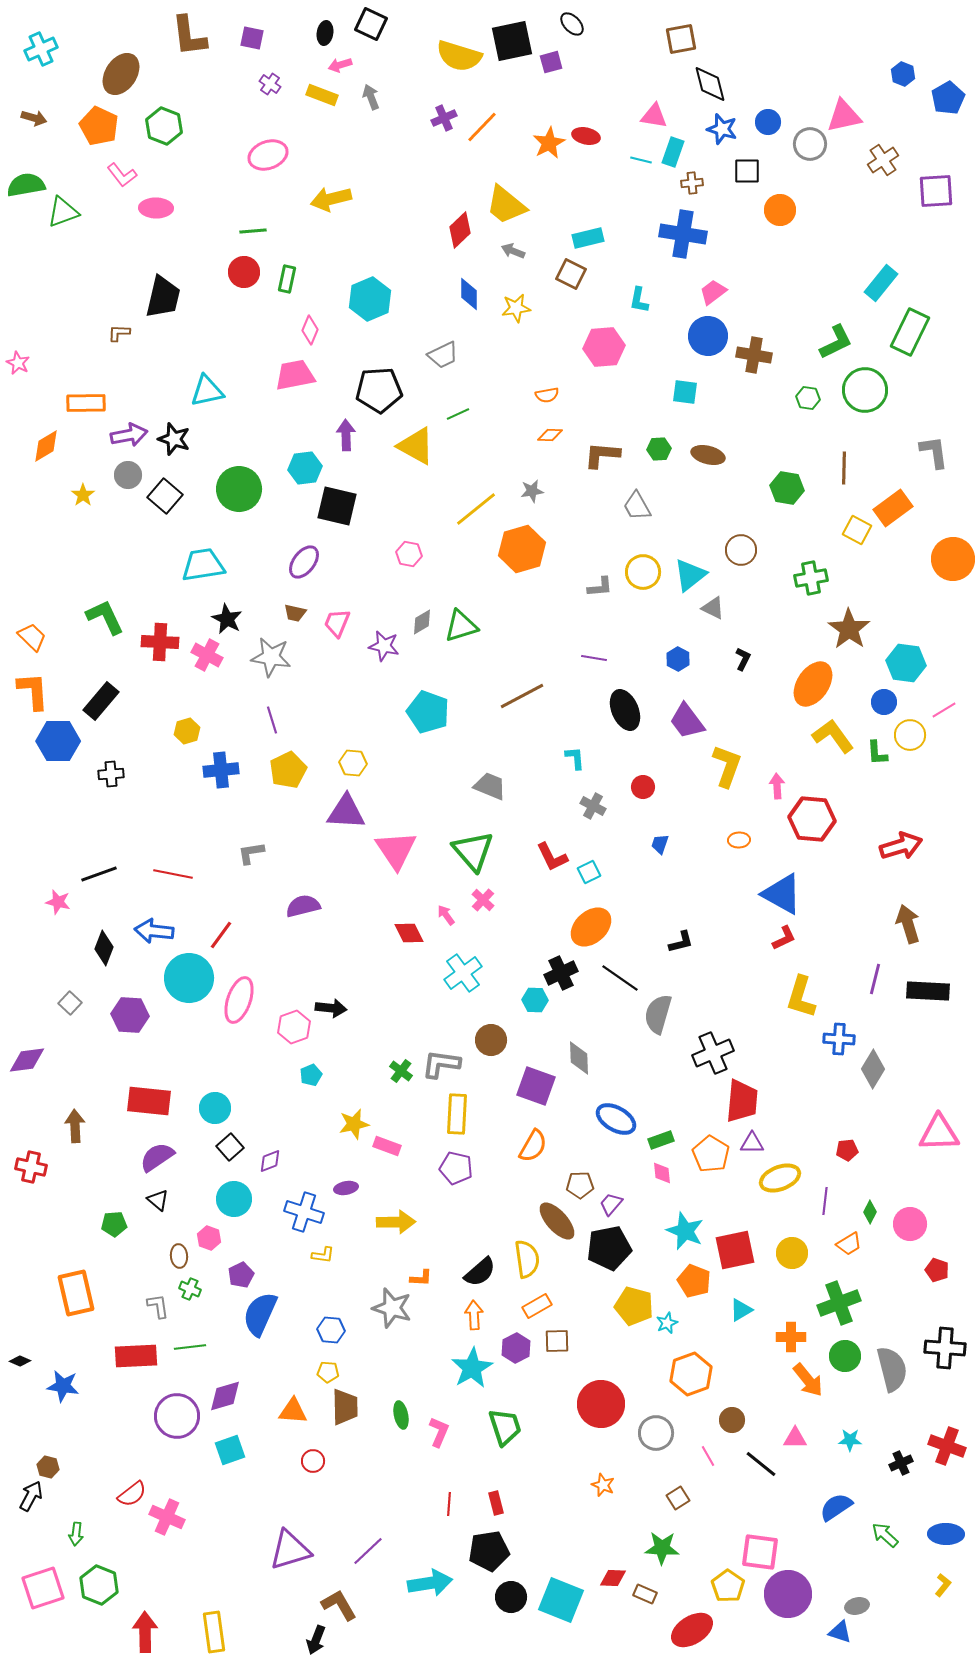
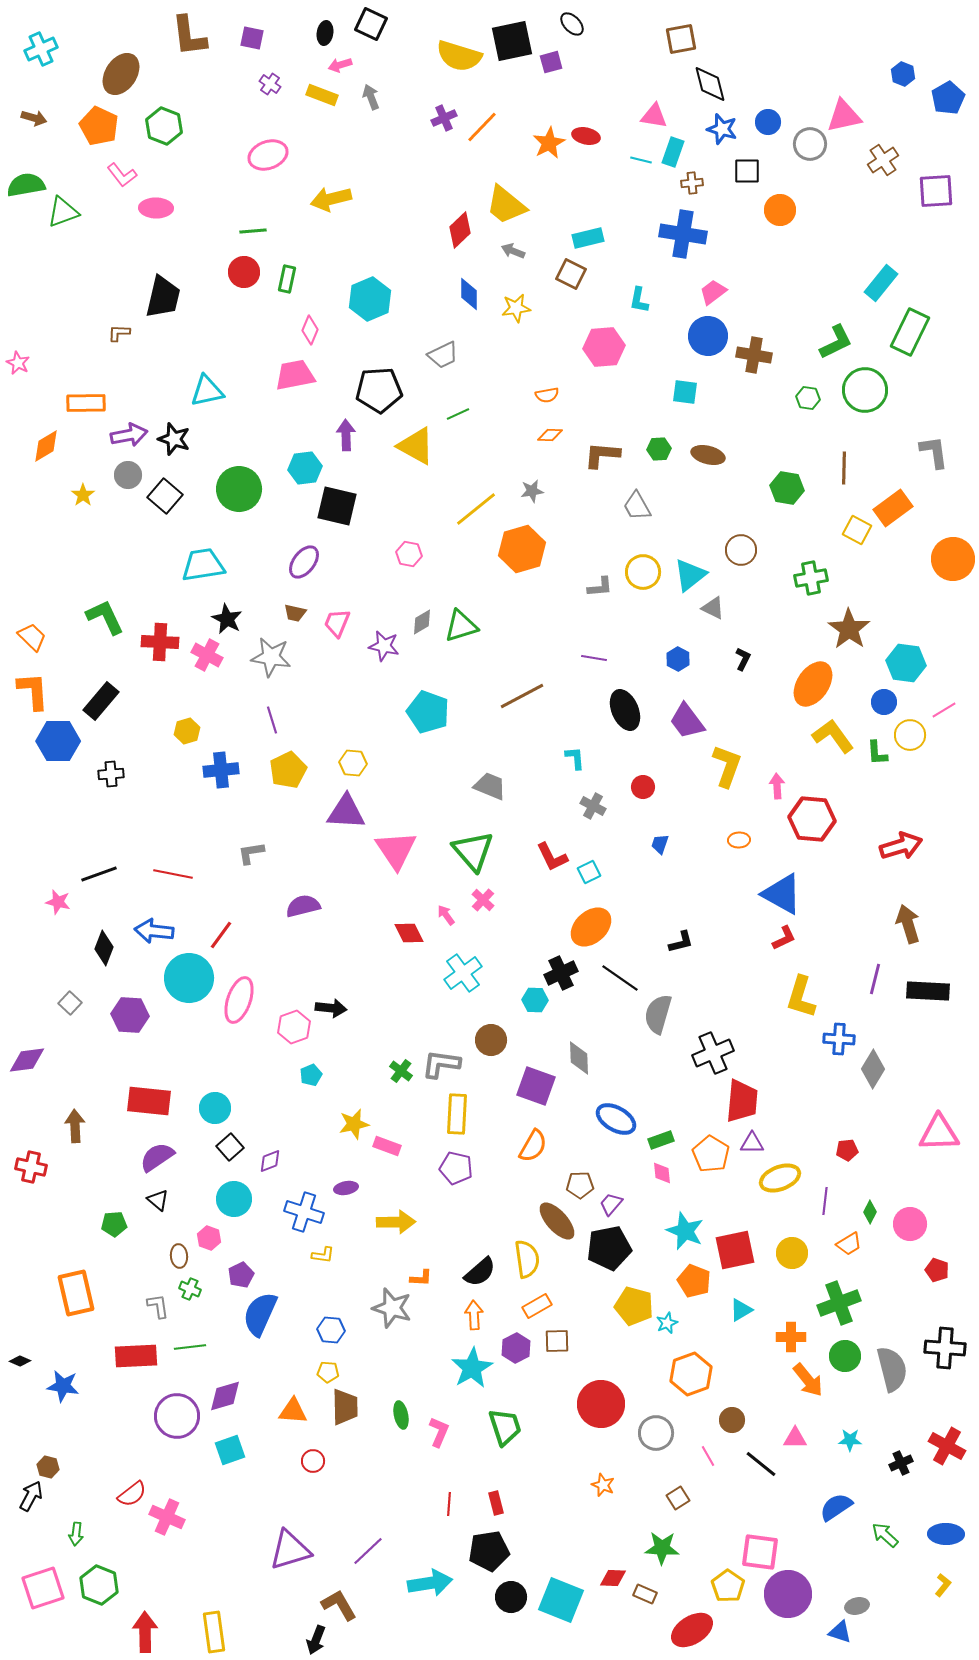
red cross at (947, 1446): rotated 9 degrees clockwise
